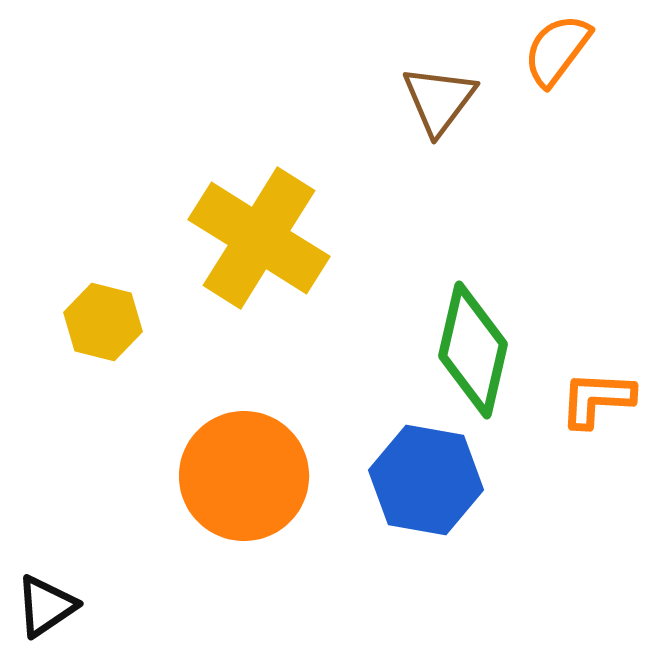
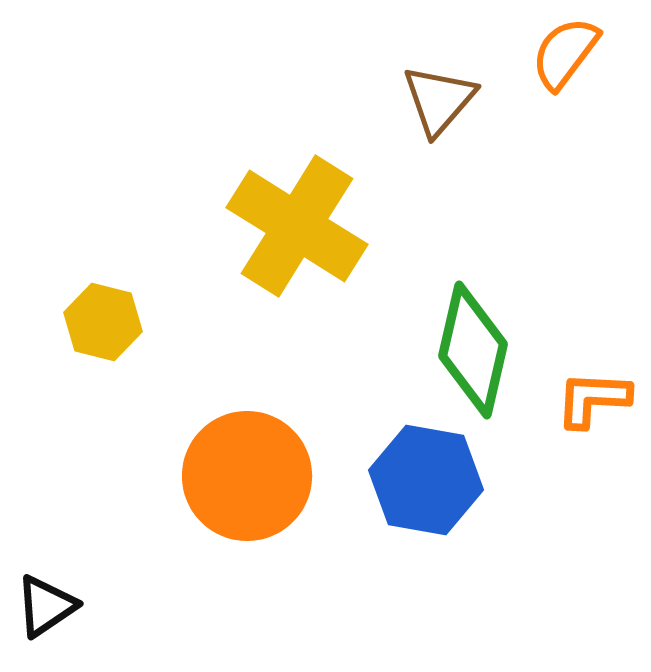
orange semicircle: moved 8 px right, 3 px down
brown triangle: rotated 4 degrees clockwise
yellow cross: moved 38 px right, 12 px up
orange L-shape: moved 4 px left
orange circle: moved 3 px right
